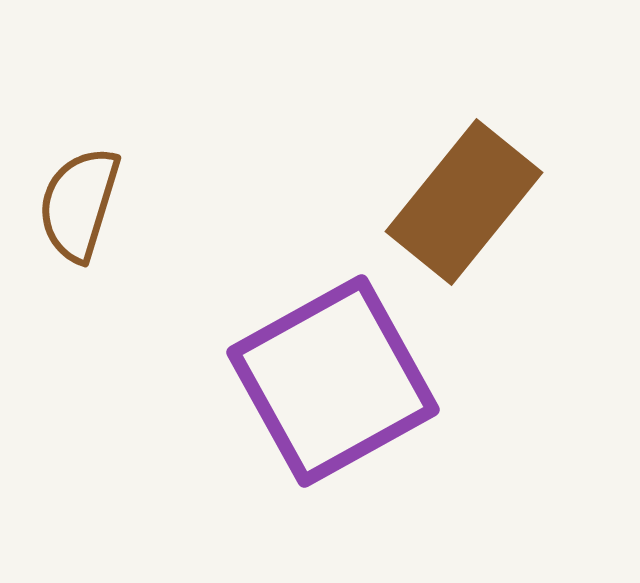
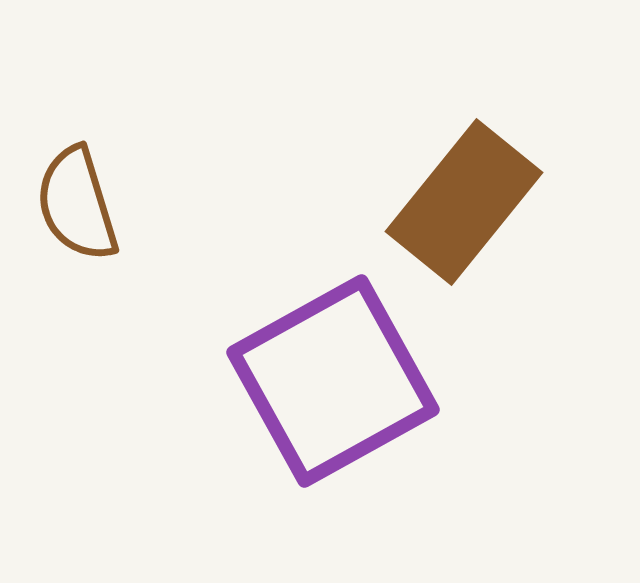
brown semicircle: moved 2 px left; rotated 34 degrees counterclockwise
